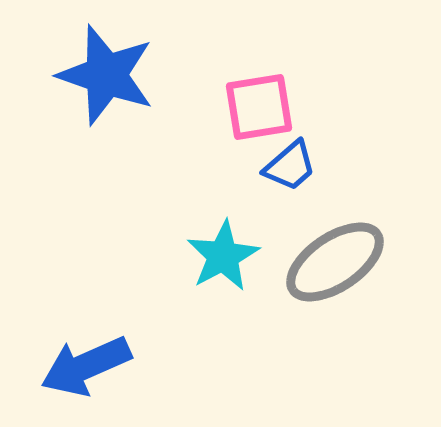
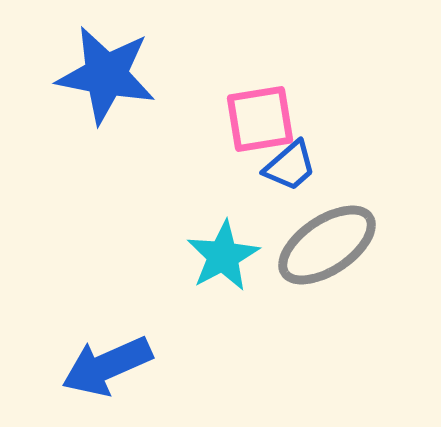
blue star: rotated 8 degrees counterclockwise
pink square: moved 1 px right, 12 px down
gray ellipse: moved 8 px left, 17 px up
blue arrow: moved 21 px right
